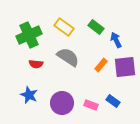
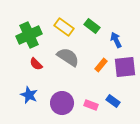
green rectangle: moved 4 px left, 1 px up
red semicircle: rotated 40 degrees clockwise
